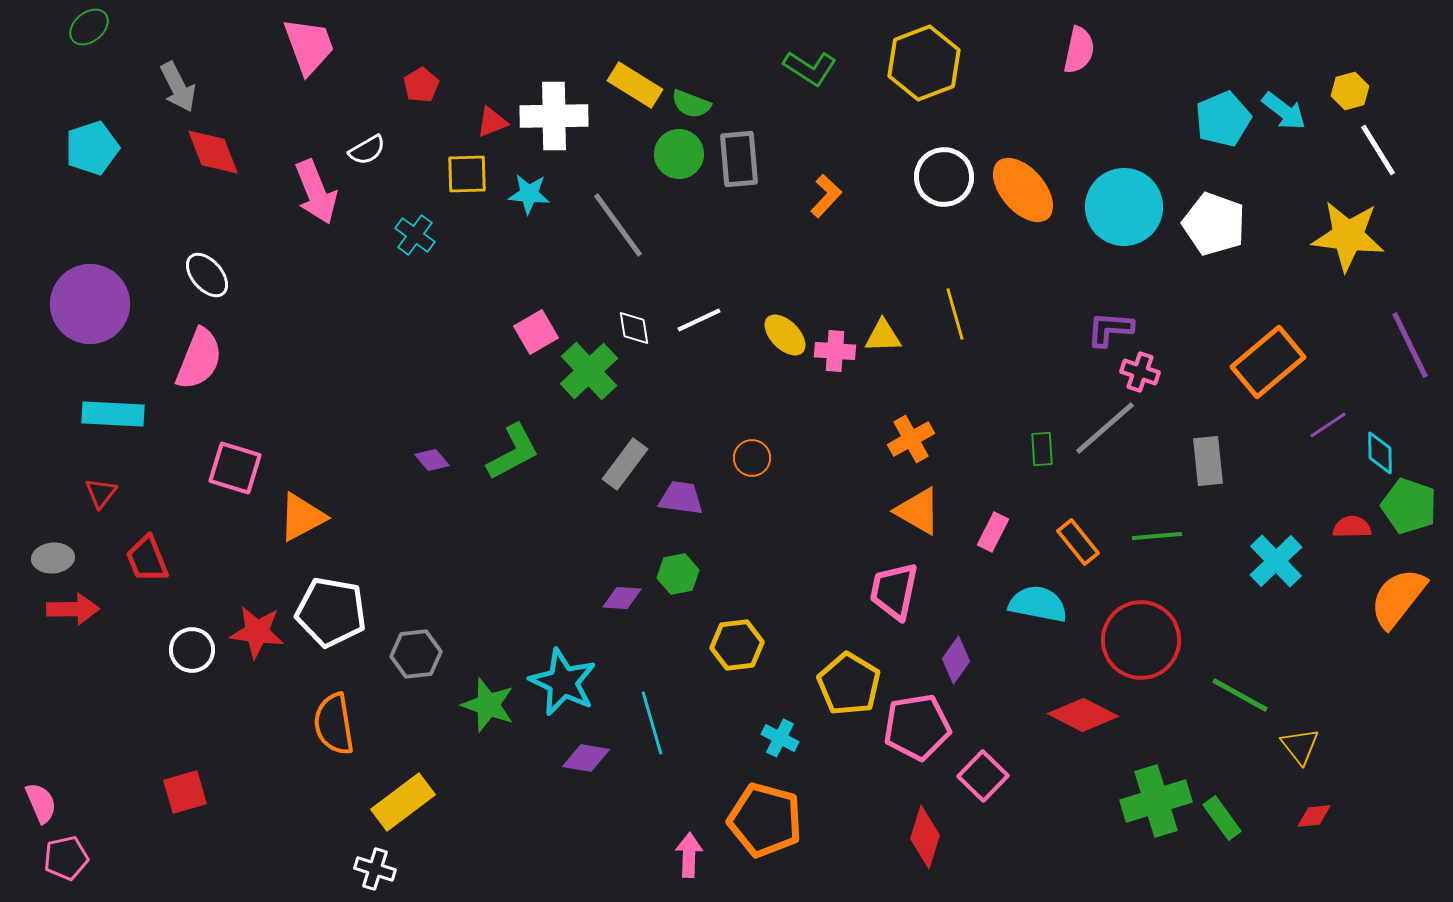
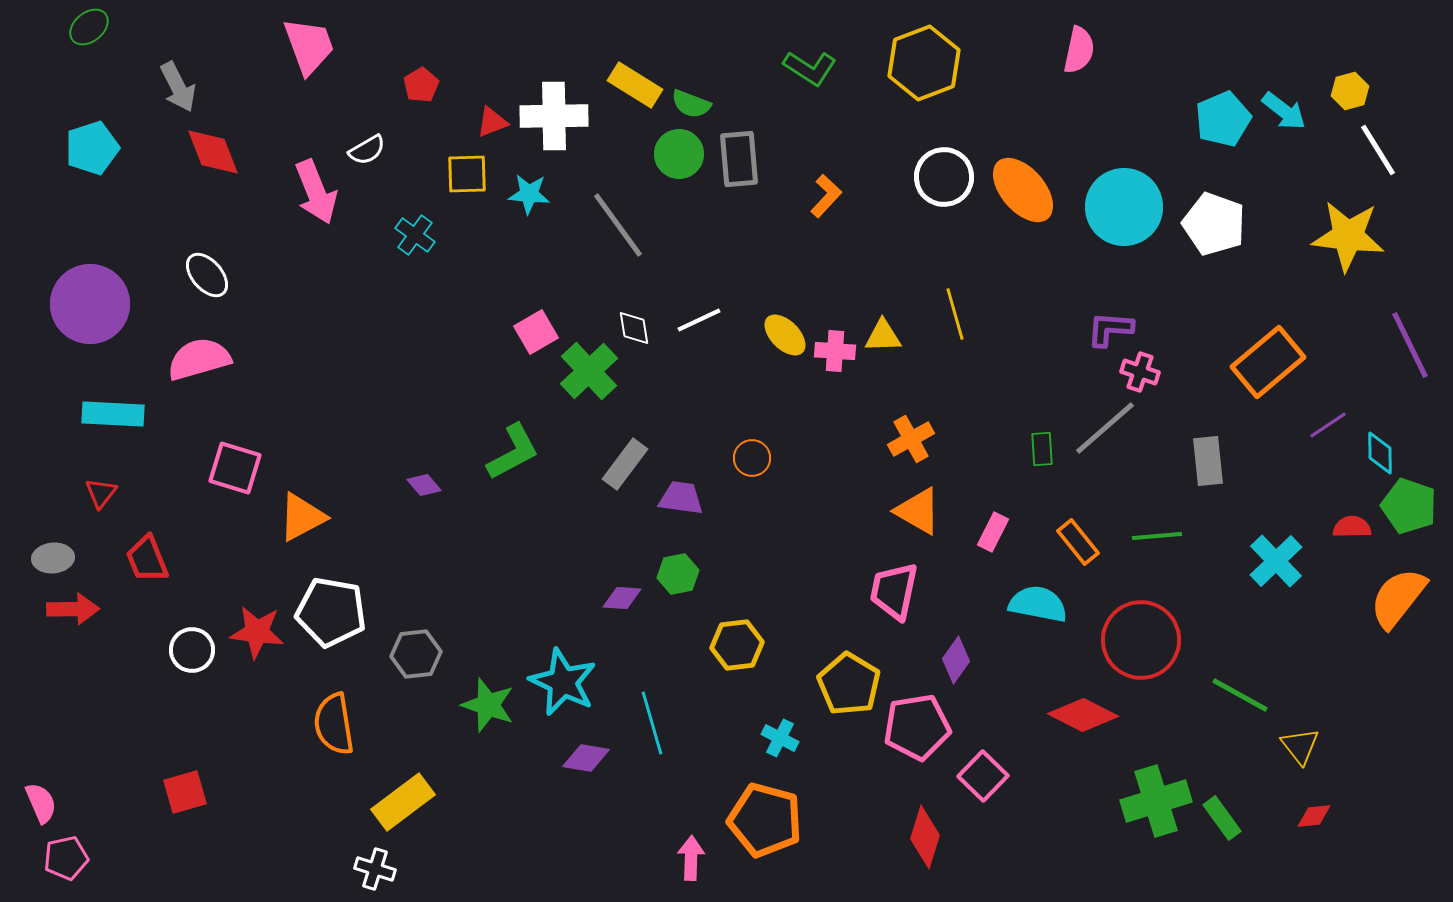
pink semicircle at (199, 359): rotated 128 degrees counterclockwise
purple diamond at (432, 460): moved 8 px left, 25 px down
pink arrow at (689, 855): moved 2 px right, 3 px down
